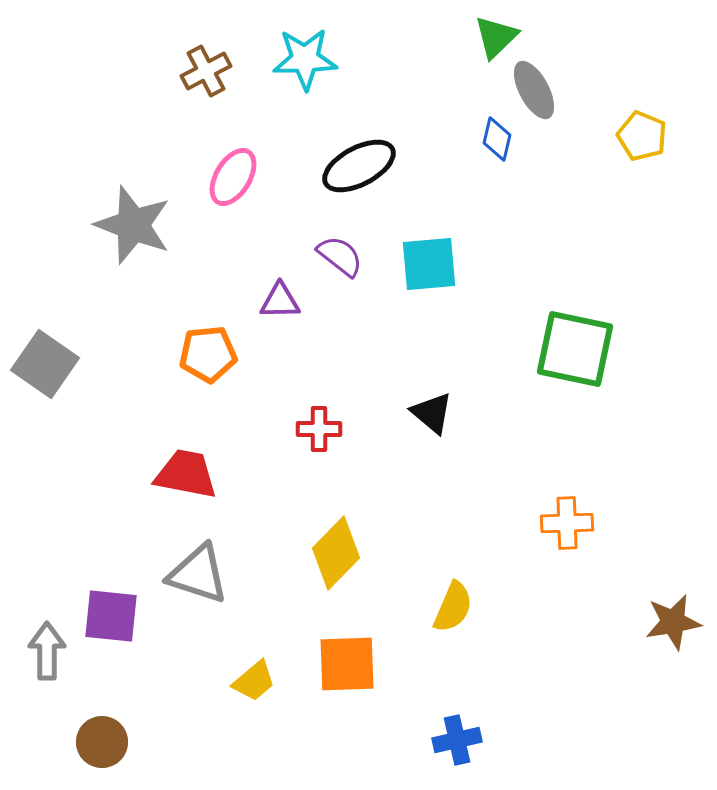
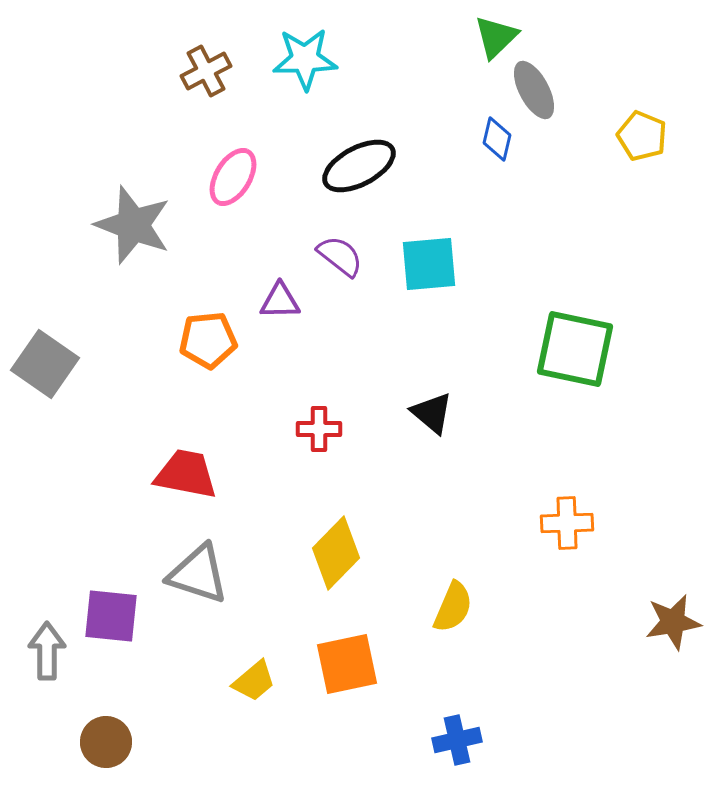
orange pentagon: moved 14 px up
orange square: rotated 10 degrees counterclockwise
brown circle: moved 4 px right
